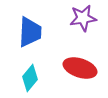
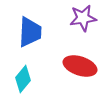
red ellipse: moved 2 px up
cyan diamond: moved 7 px left, 1 px down
